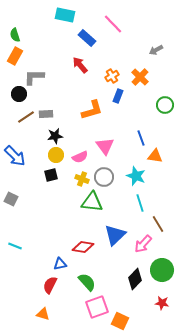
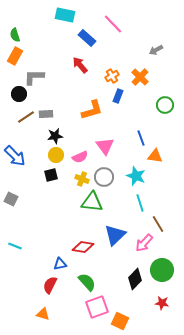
pink arrow at (143, 244): moved 1 px right, 1 px up
